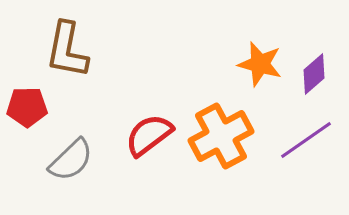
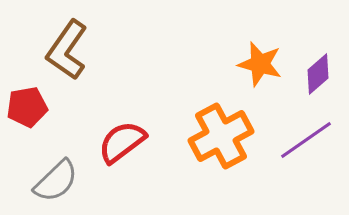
brown L-shape: rotated 24 degrees clockwise
purple diamond: moved 4 px right
red pentagon: rotated 9 degrees counterclockwise
red semicircle: moved 27 px left, 7 px down
gray semicircle: moved 15 px left, 21 px down
